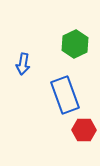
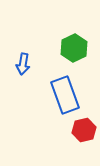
green hexagon: moved 1 px left, 4 px down
red hexagon: rotated 15 degrees counterclockwise
